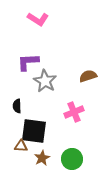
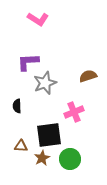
gray star: moved 2 px down; rotated 20 degrees clockwise
black square: moved 15 px right, 4 px down; rotated 16 degrees counterclockwise
green circle: moved 2 px left
